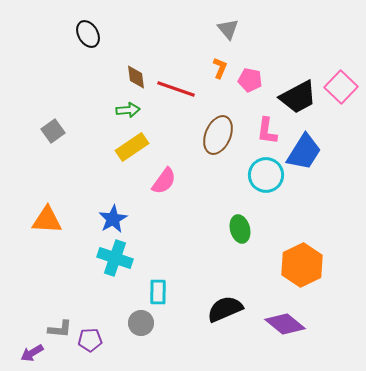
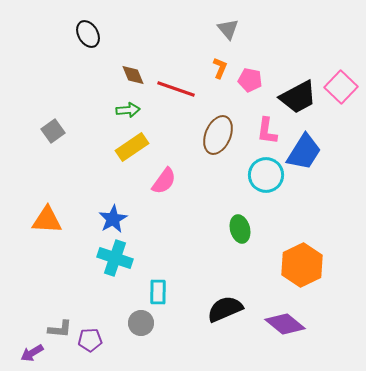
brown diamond: moved 3 px left, 2 px up; rotated 15 degrees counterclockwise
